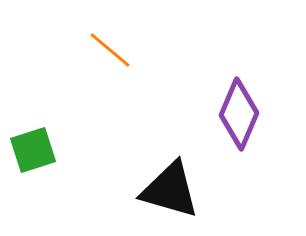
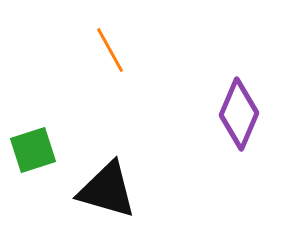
orange line: rotated 21 degrees clockwise
black triangle: moved 63 px left
